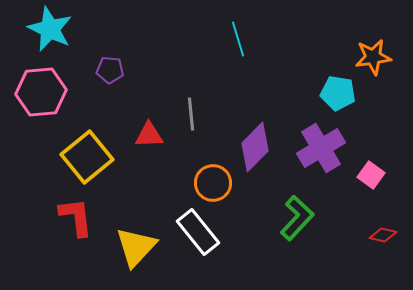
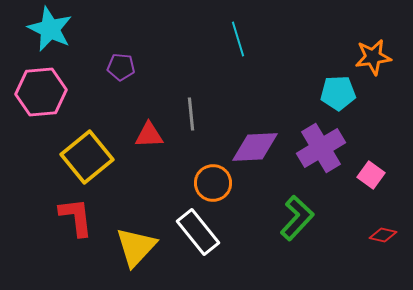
purple pentagon: moved 11 px right, 3 px up
cyan pentagon: rotated 12 degrees counterclockwise
purple diamond: rotated 42 degrees clockwise
